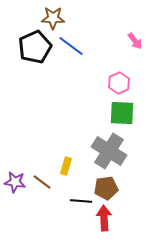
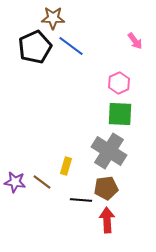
green square: moved 2 px left, 1 px down
black line: moved 1 px up
red arrow: moved 3 px right, 2 px down
